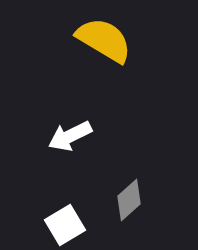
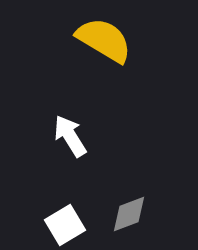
white arrow: rotated 84 degrees clockwise
gray diamond: moved 14 px down; rotated 21 degrees clockwise
